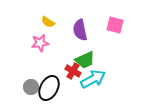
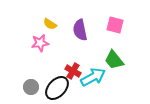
yellow semicircle: moved 2 px right, 2 px down
green trapezoid: moved 29 px right; rotated 75 degrees clockwise
cyan arrow: moved 2 px up
black ellipse: moved 8 px right; rotated 15 degrees clockwise
